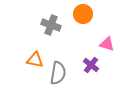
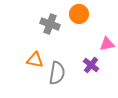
orange circle: moved 4 px left
gray cross: moved 1 px left, 1 px up
pink triangle: rotated 28 degrees counterclockwise
gray semicircle: moved 1 px left
